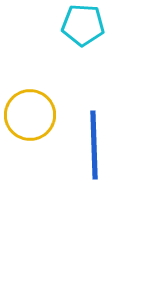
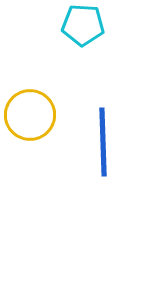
blue line: moved 9 px right, 3 px up
